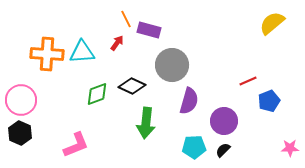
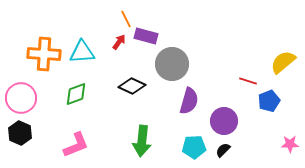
yellow semicircle: moved 11 px right, 39 px down
purple rectangle: moved 3 px left, 6 px down
red arrow: moved 2 px right, 1 px up
orange cross: moved 3 px left
gray circle: moved 1 px up
red line: rotated 42 degrees clockwise
green diamond: moved 21 px left
pink circle: moved 2 px up
green arrow: moved 4 px left, 18 px down
pink star: moved 4 px up
